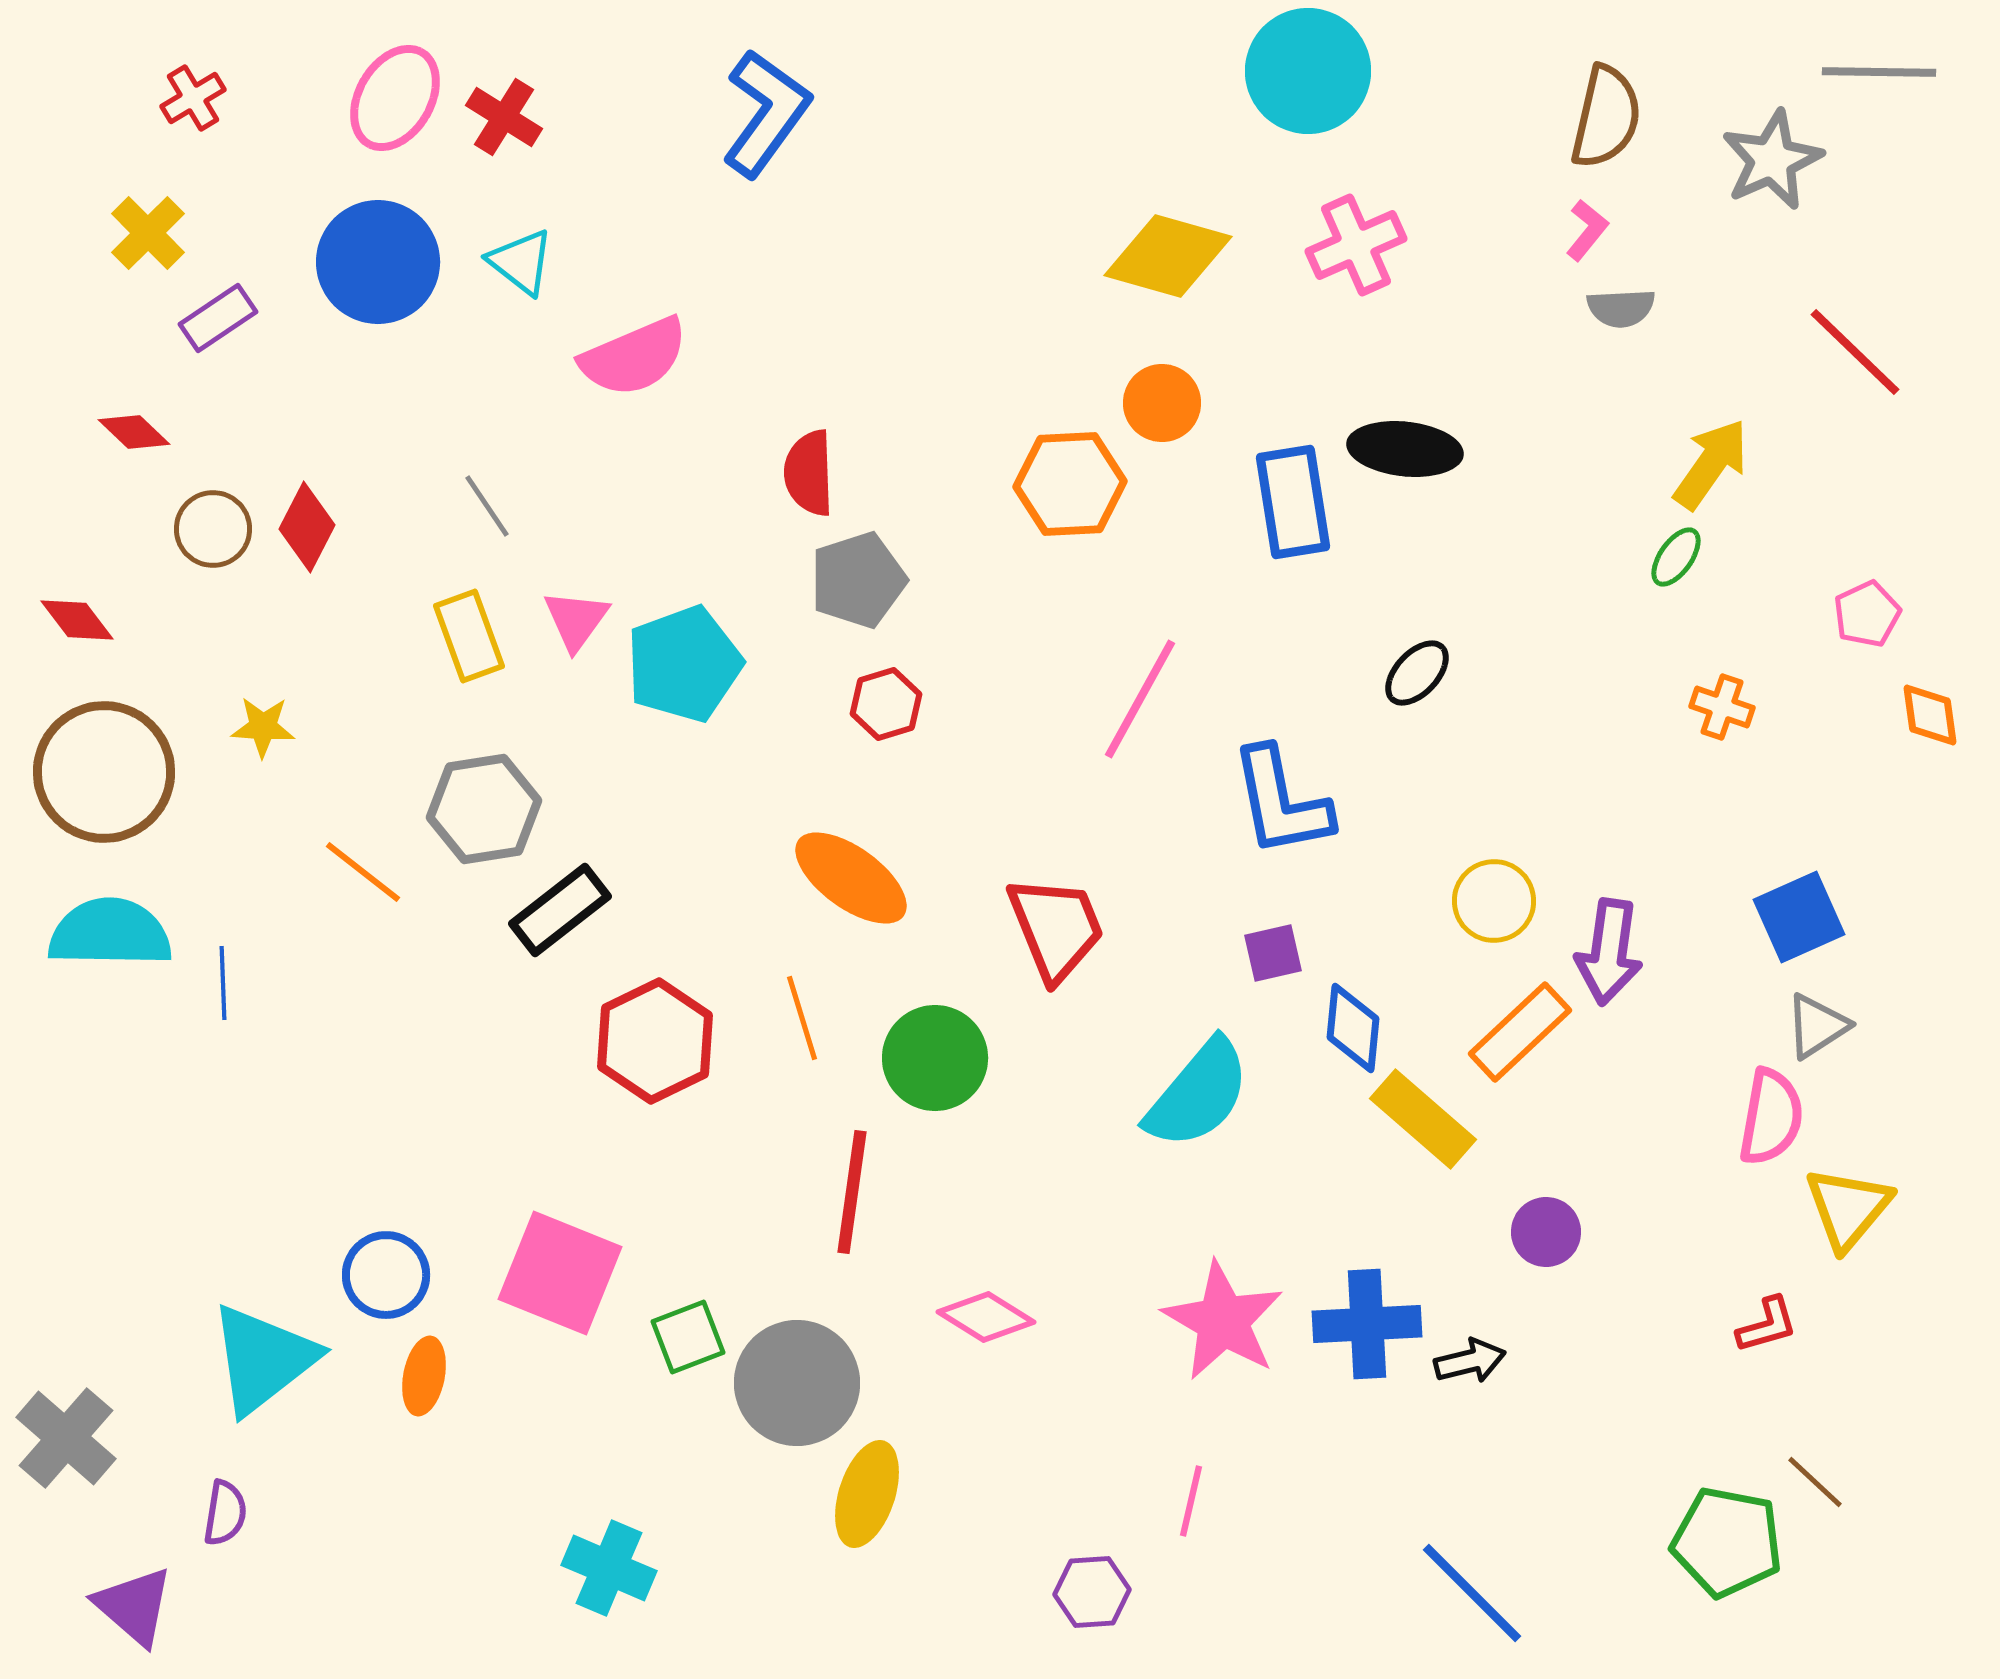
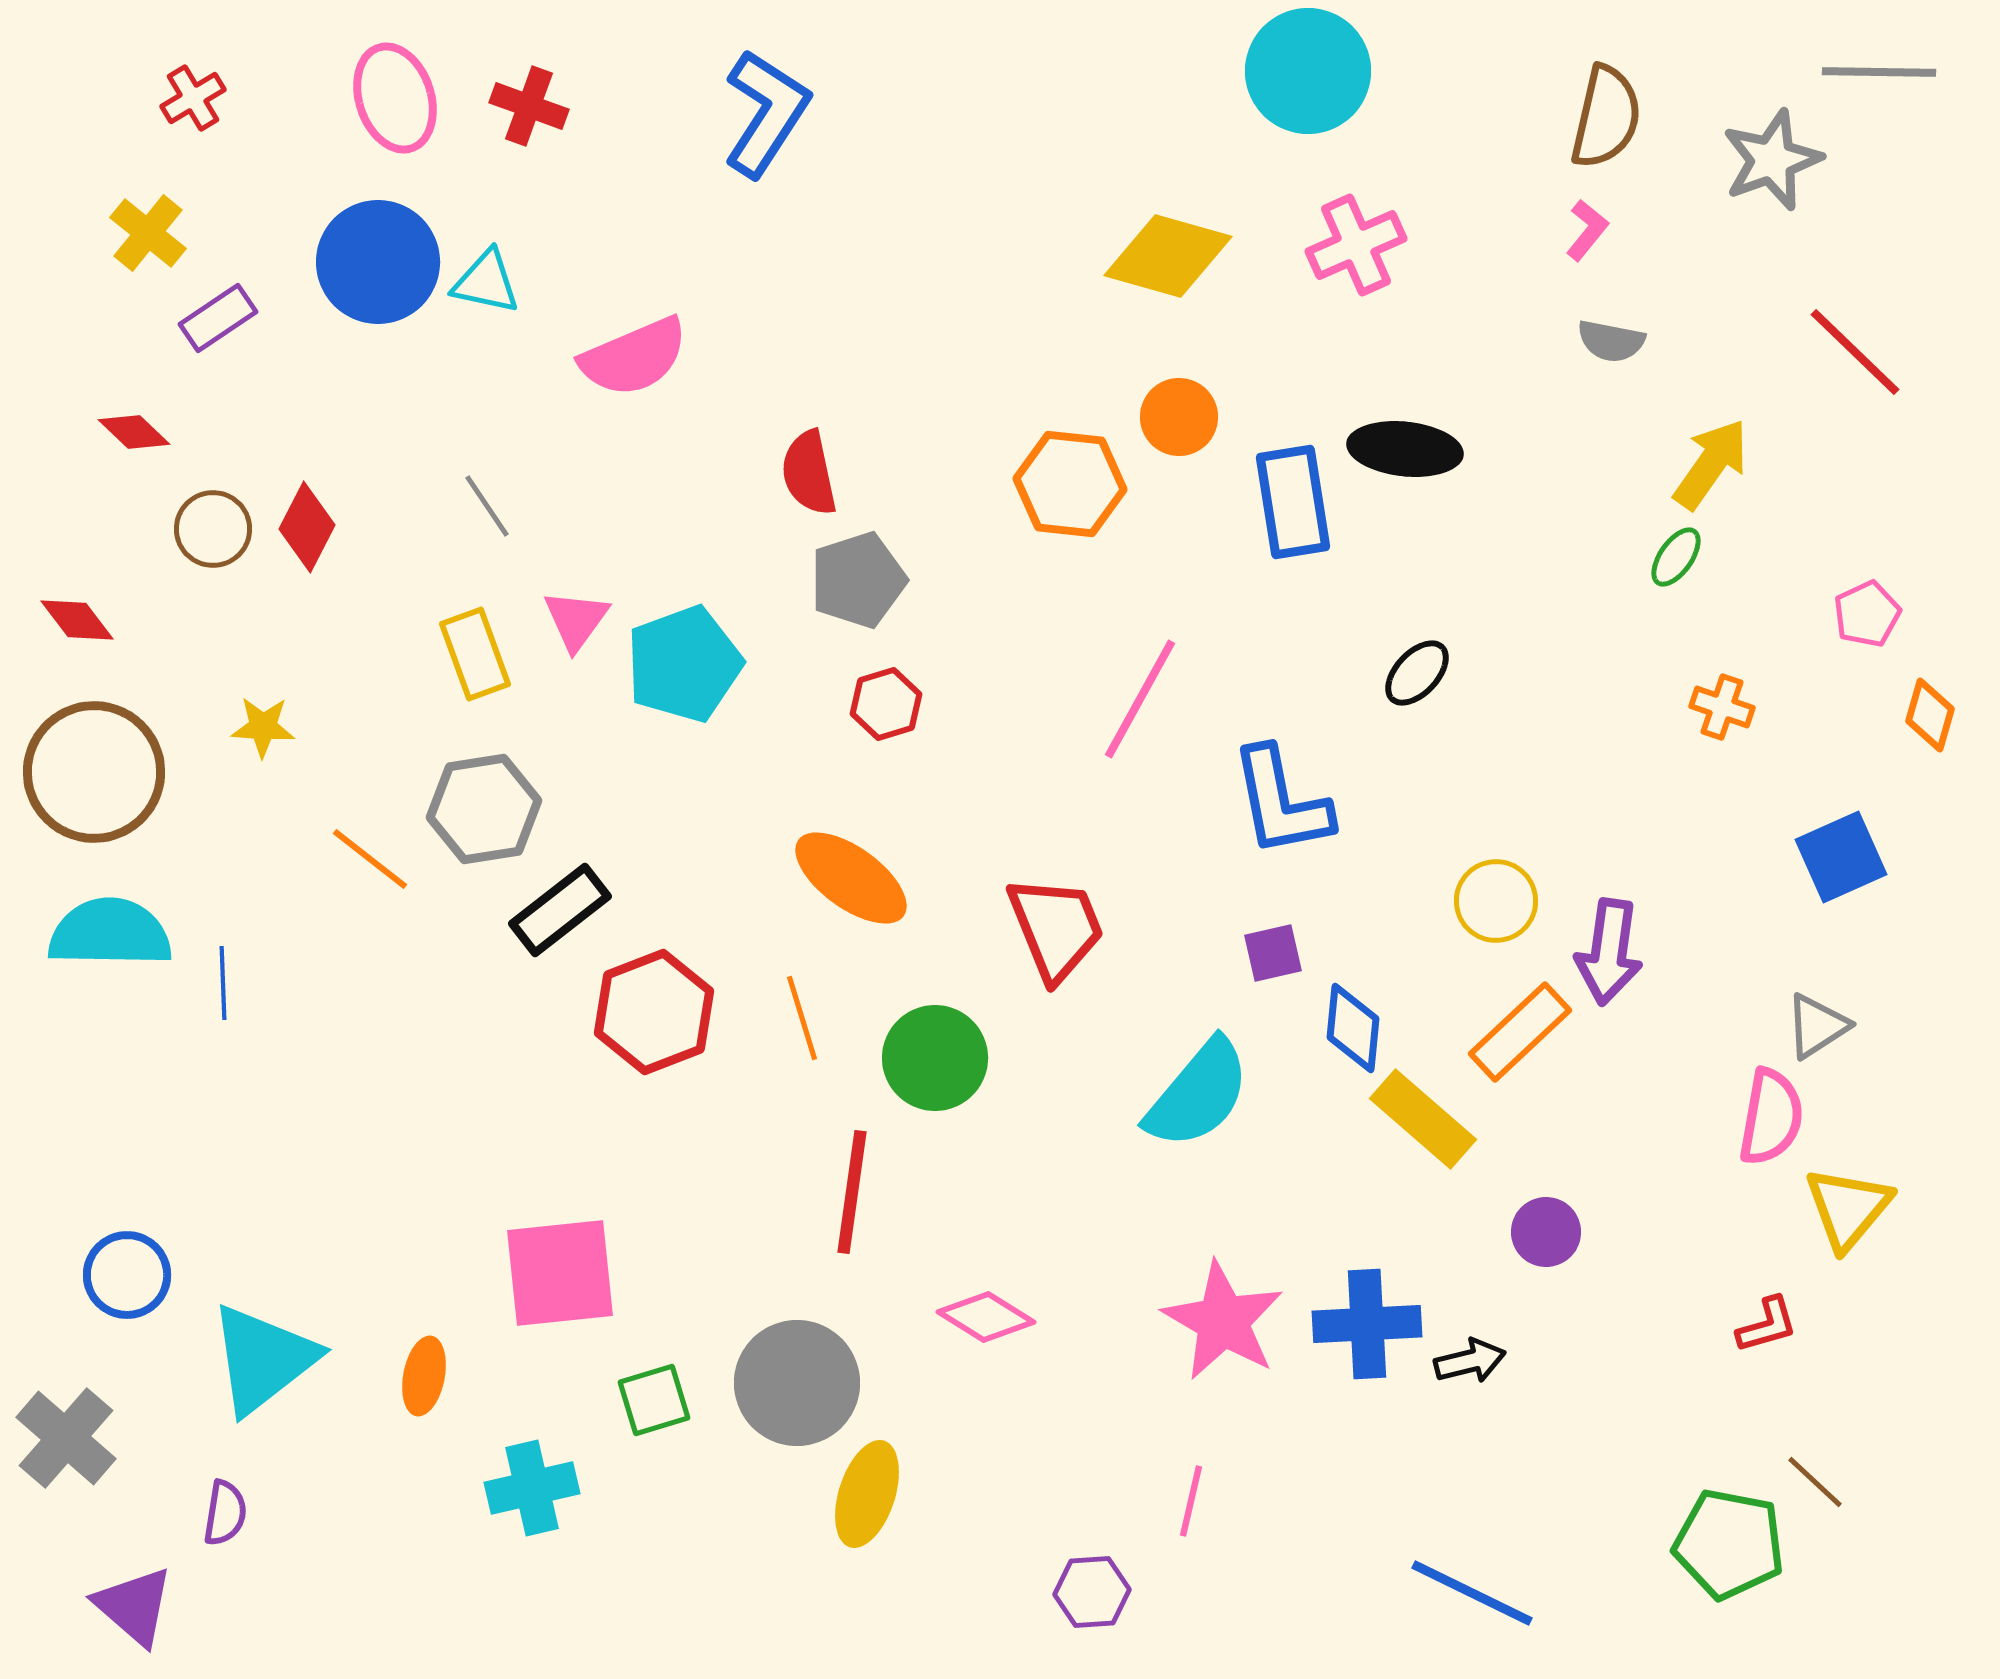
pink ellipse at (395, 98): rotated 48 degrees counterclockwise
blue L-shape at (766, 113): rotated 3 degrees counterclockwise
red cross at (504, 117): moved 25 px right, 11 px up; rotated 12 degrees counterclockwise
gray star at (1772, 160): rotated 4 degrees clockwise
yellow cross at (148, 233): rotated 6 degrees counterclockwise
cyan triangle at (521, 262): moved 35 px left, 20 px down; rotated 26 degrees counterclockwise
gray semicircle at (1621, 308): moved 10 px left, 33 px down; rotated 14 degrees clockwise
orange circle at (1162, 403): moved 17 px right, 14 px down
red semicircle at (809, 473): rotated 10 degrees counterclockwise
orange hexagon at (1070, 484): rotated 9 degrees clockwise
yellow rectangle at (469, 636): moved 6 px right, 18 px down
orange diamond at (1930, 715): rotated 24 degrees clockwise
brown circle at (104, 772): moved 10 px left
orange line at (363, 872): moved 7 px right, 13 px up
yellow circle at (1494, 901): moved 2 px right
blue square at (1799, 917): moved 42 px right, 60 px up
red hexagon at (655, 1041): moved 1 px left, 29 px up; rotated 5 degrees clockwise
pink square at (560, 1273): rotated 28 degrees counterclockwise
blue circle at (386, 1275): moved 259 px left
green square at (688, 1337): moved 34 px left, 63 px down; rotated 4 degrees clockwise
green pentagon at (1727, 1542): moved 2 px right, 2 px down
cyan cross at (609, 1568): moved 77 px left, 80 px up; rotated 36 degrees counterclockwise
blue line at (1472, 1593): rotated 19 degrees counterclockwise
